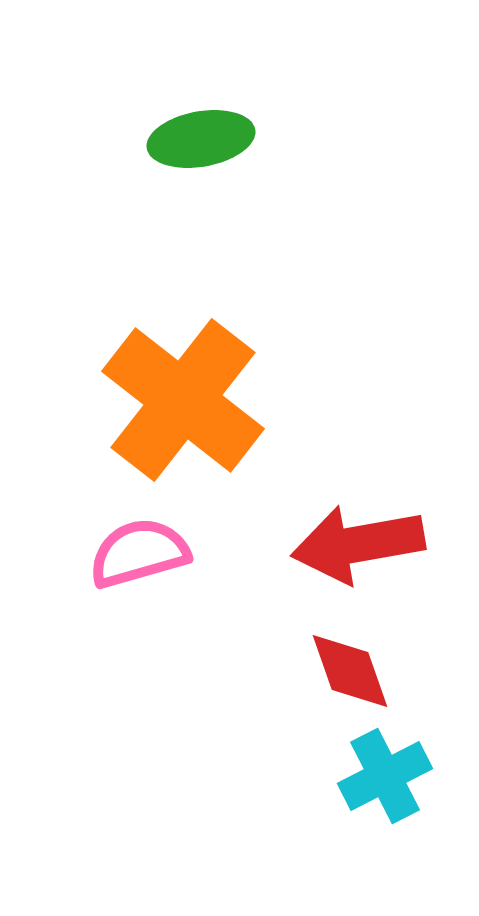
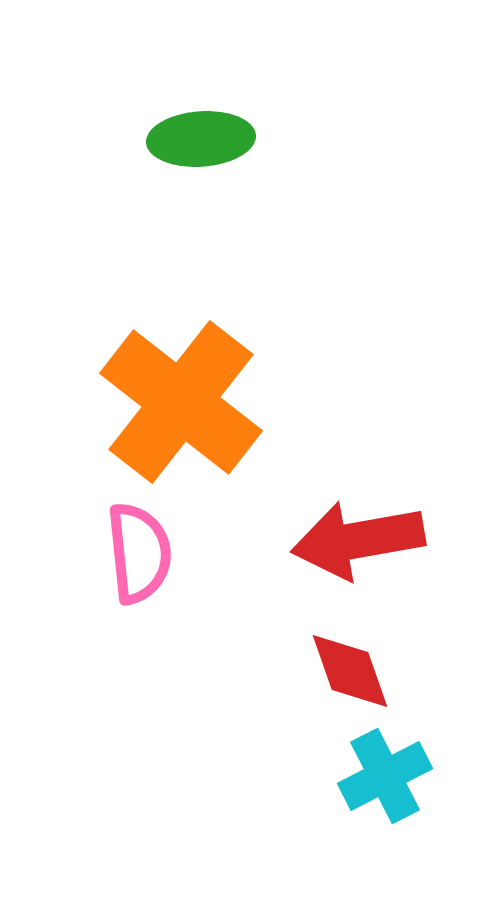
green ellipse: rotated 6 degrees clockwise
orange cross: moved 2 px left, 2 px down
red arrow: moved 4 px up
pink semicircle: rotated 100 degrees clockwise
